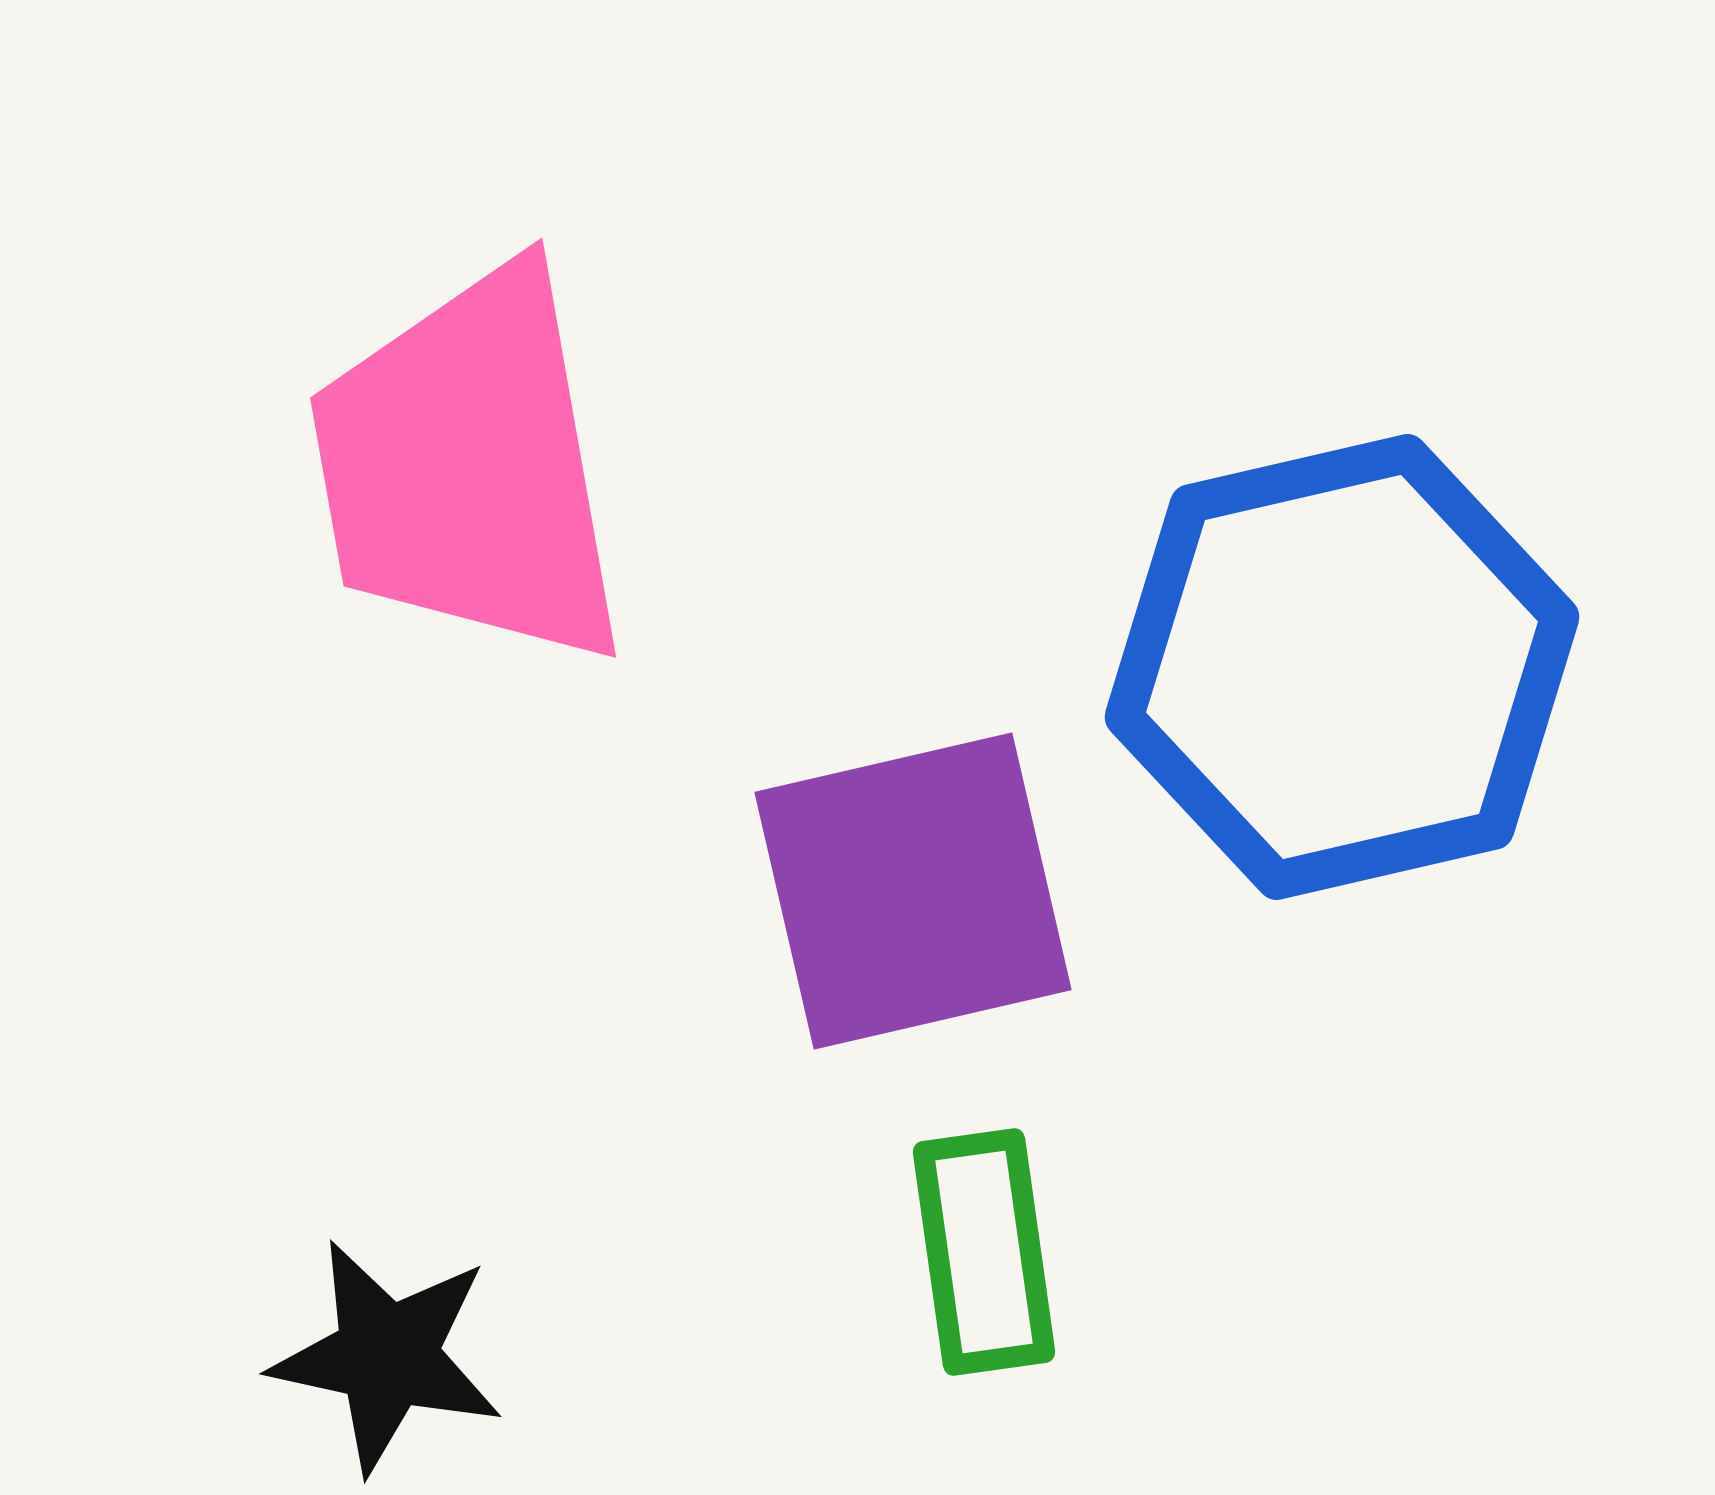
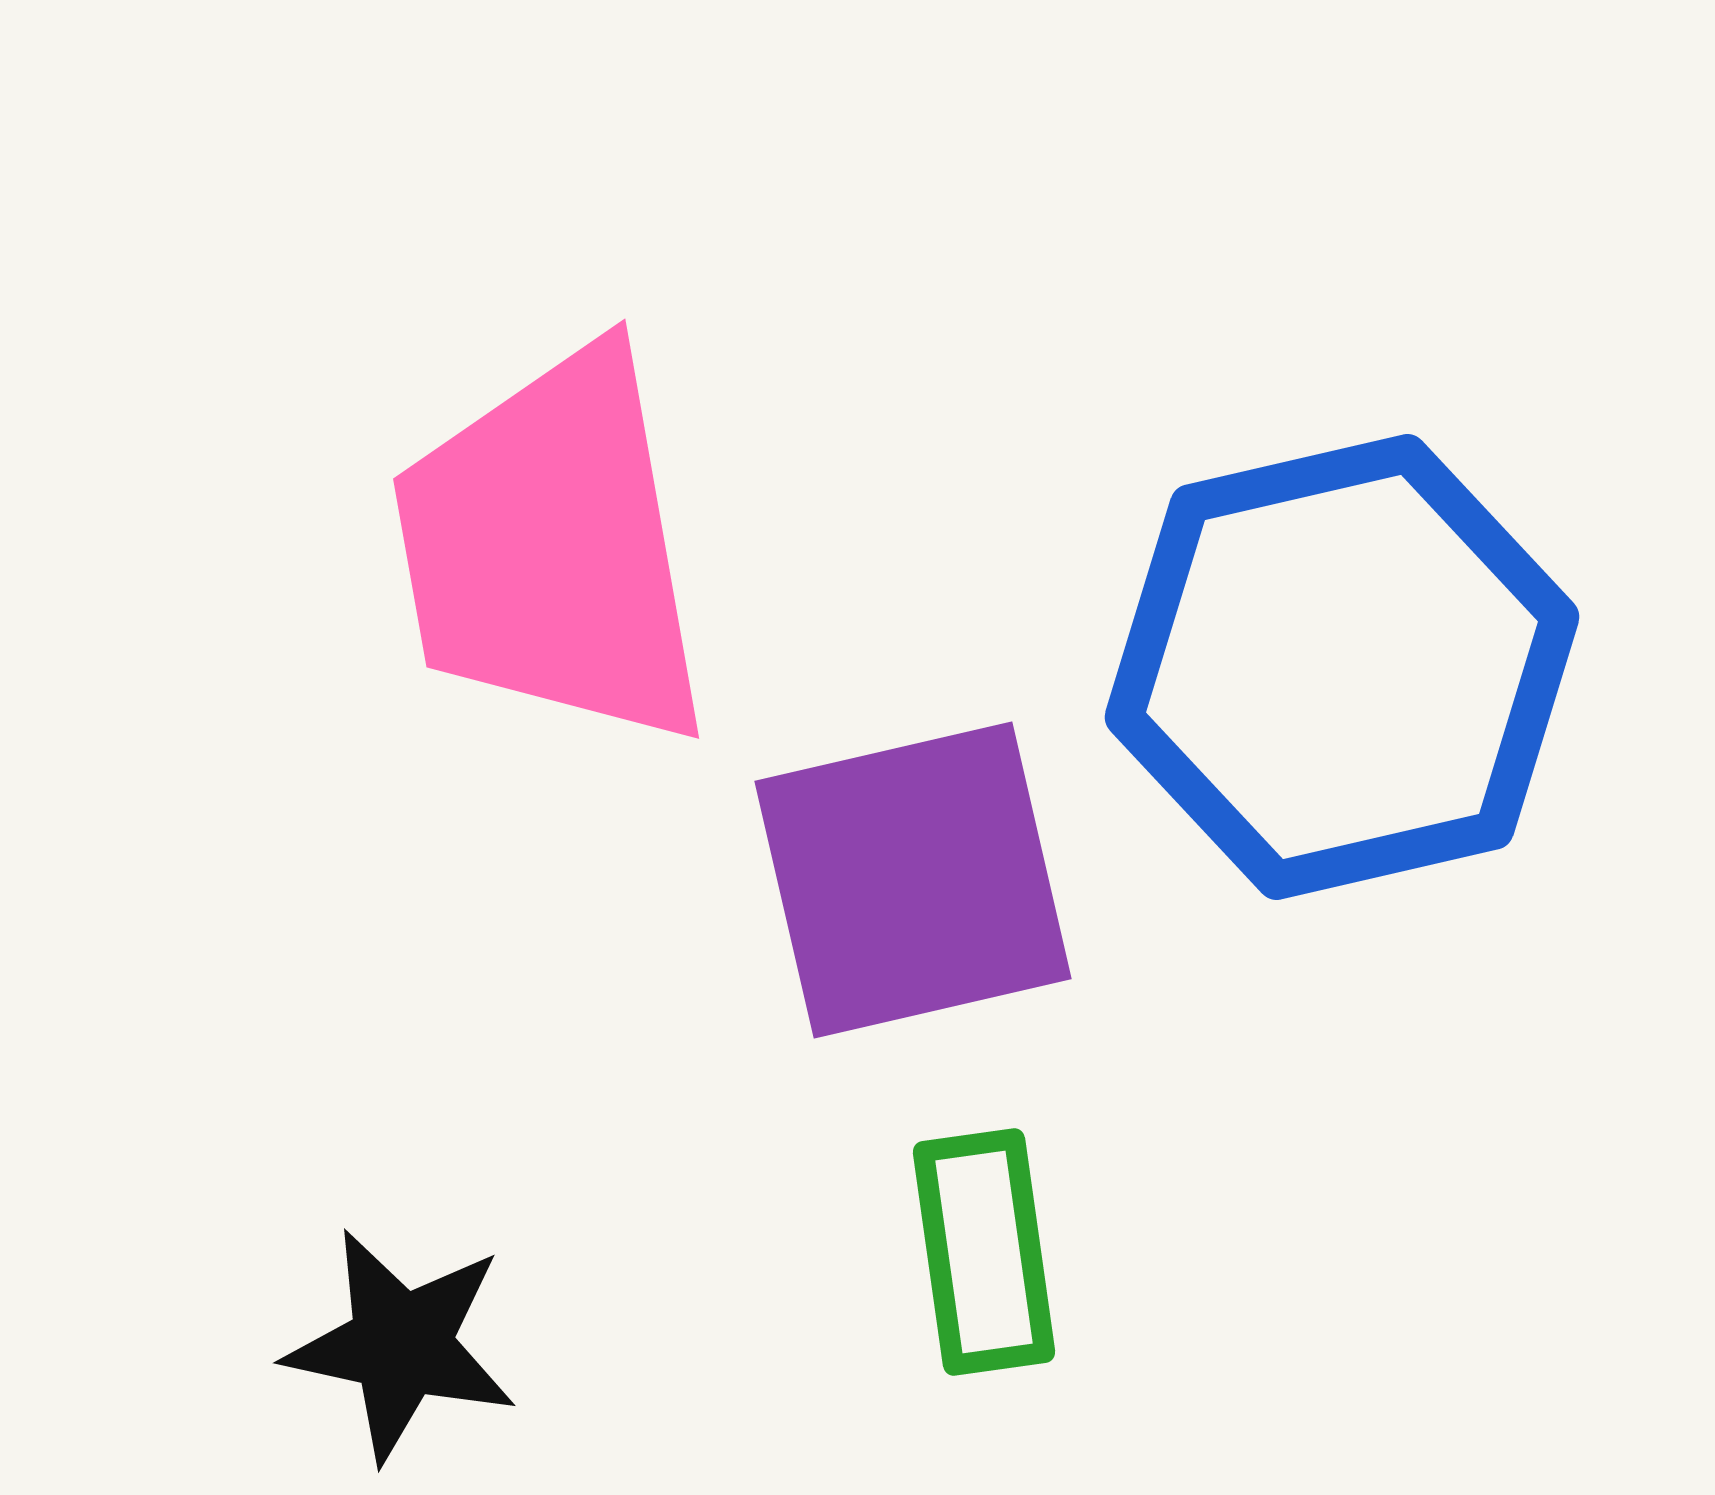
pink trapezoid: moved 83 px right, 81 px down
purple square: moved 11 px up
black star: moved 14 px right, 11 px up
